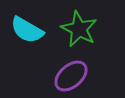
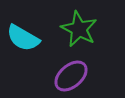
cyan semicircle: moved 4 px left, 8 px down
